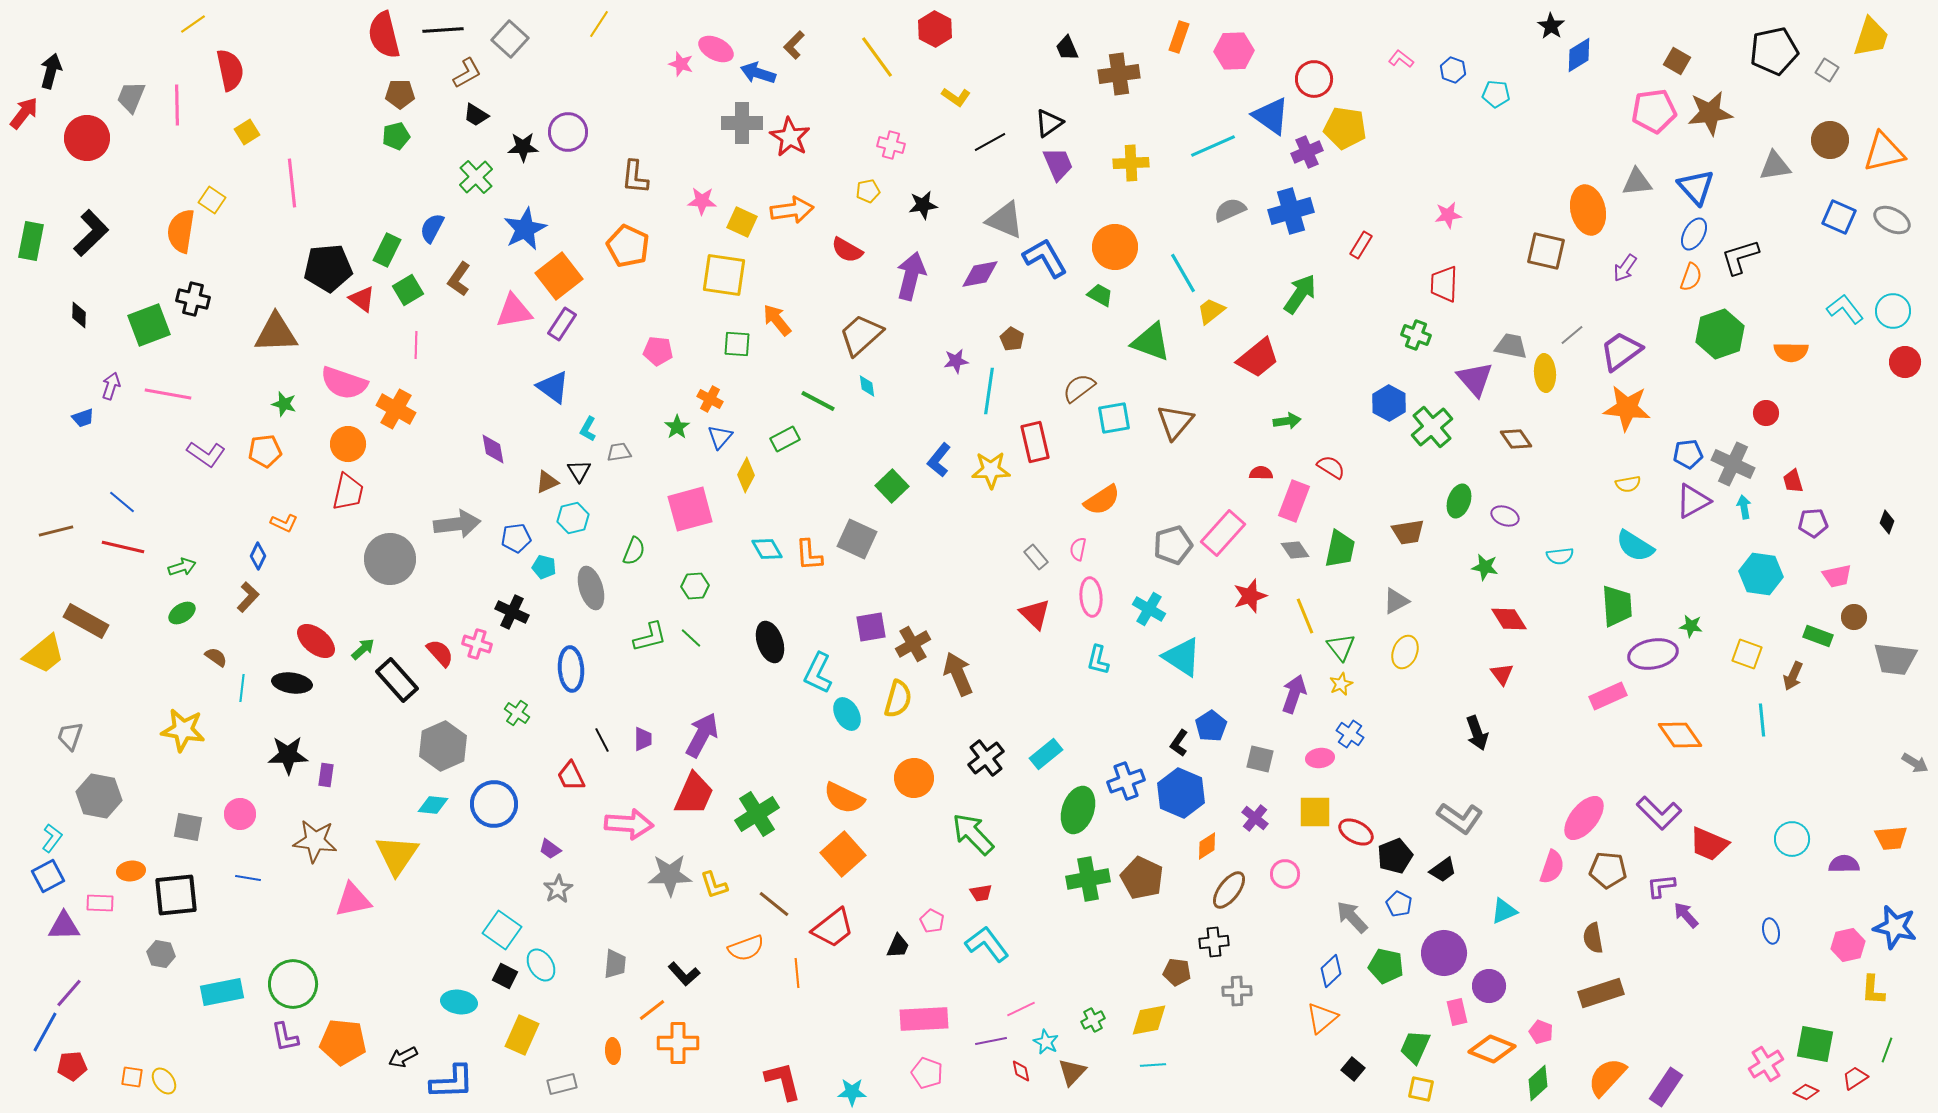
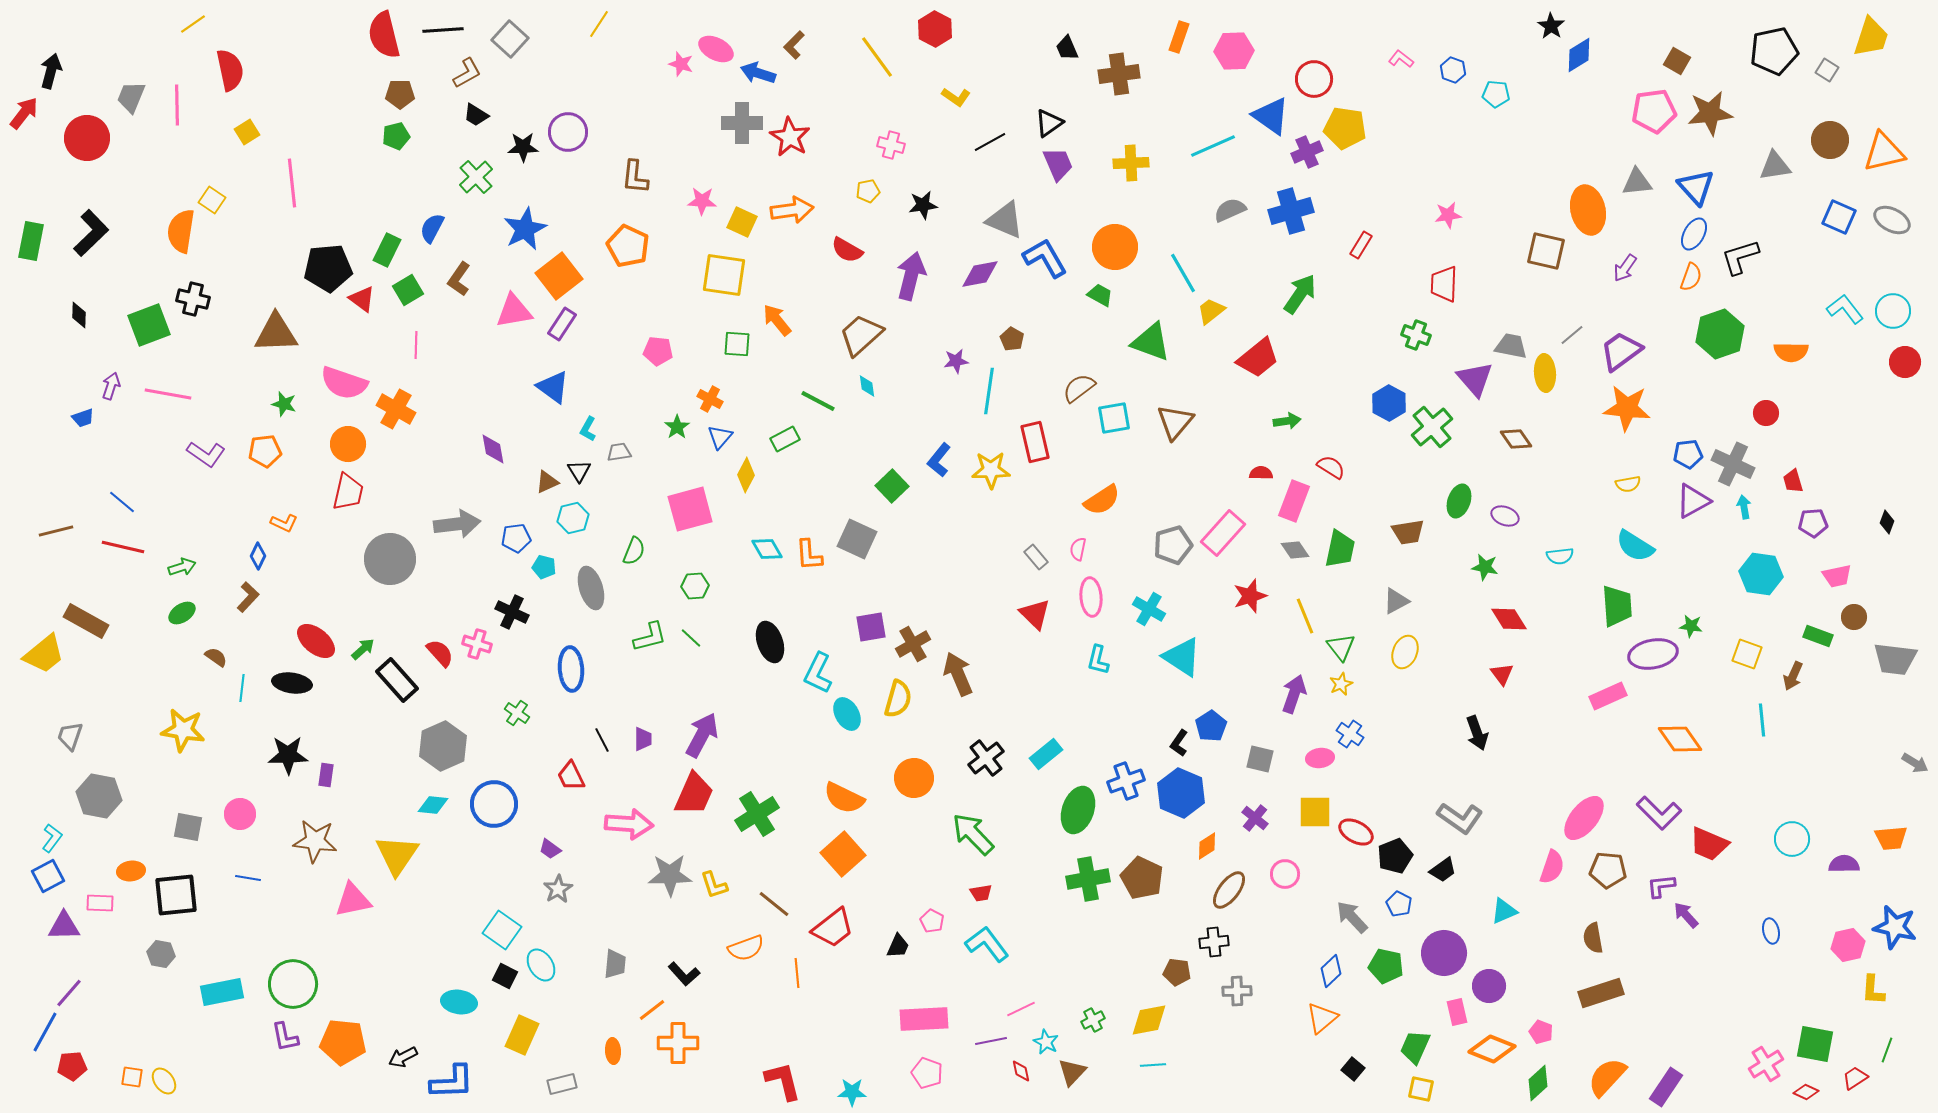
orange diamond at (1680, 735): moved 4 px down
